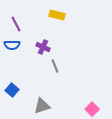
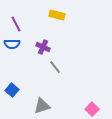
blue semicircle: moved 1 px up
gray line: moved 1 px down; rotated 16 degrees counterclockwise
